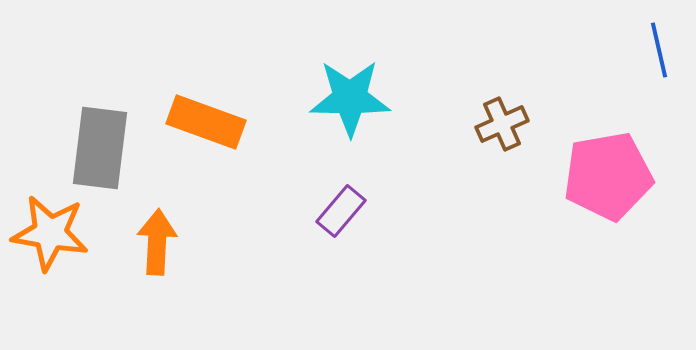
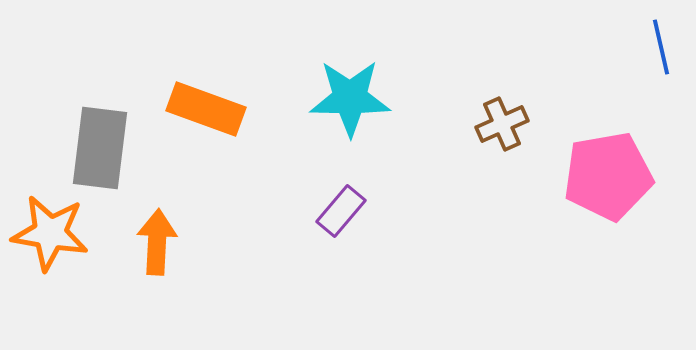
blue line: moved 2 px right, 3 px up
orange rectangle: moved 13 px up
